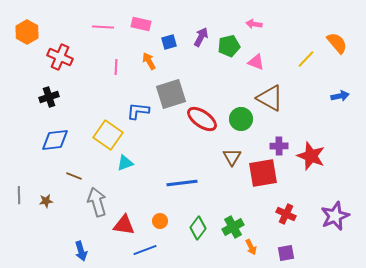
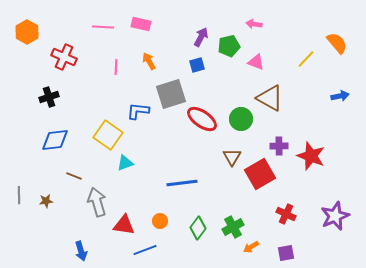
blue square at (169, 42): moved 28 px right, 23 px down
red cross at (60, 57): moved 4 px right
red square at (263, 173): moved 3 px left, 1 px down; rotated 20 degrees counterclockwise
orange arrow at (251, 247): rotated 84 degrees clockwise
